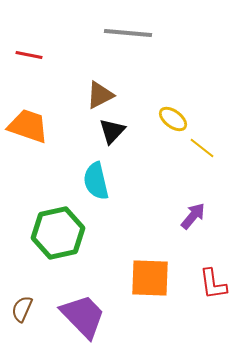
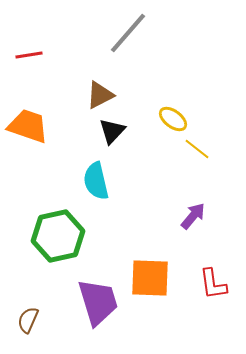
gray line: rotated 54 degrees counterclockwise
red line: rotated 20 degrees counterclockwise
yellow line: moved 5 px left, 1 px down
green hexagon: moved 3 px down
brown semicircle: moved 6 px right, 11 px down
purple trapezoid: moved 15 px right, 14 px up; rotated 27 degrees clockwise
